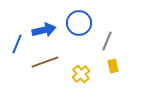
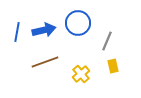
blue circle: moved 1 px left
blue line: moved 12 px up; rotated 12 degrees counterclockwise
